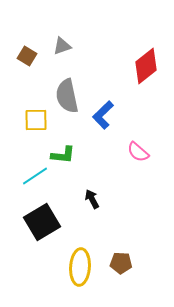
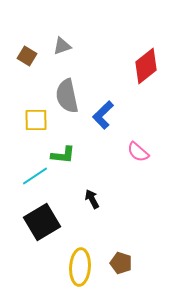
brown pentagon: rotated 15 degrees clockwise
